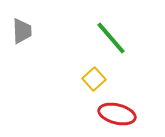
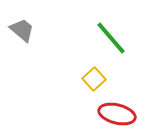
gray trapezoid: moved 1 px up; rotated 48 degrees counterclockwise
